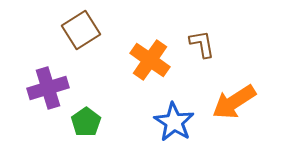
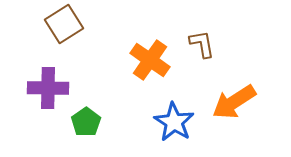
brown square: moved 17 px left, 6 px up
purple cross: rotated 18 degrees clockwise
